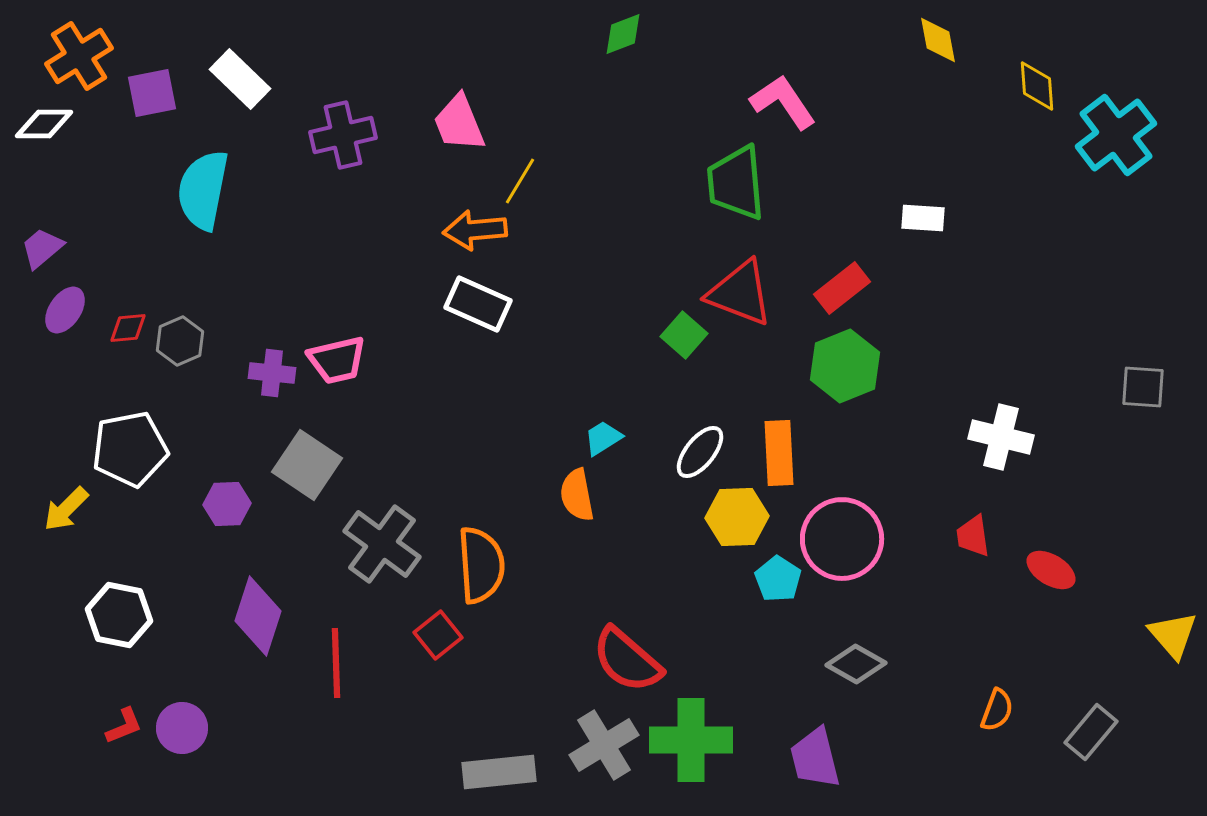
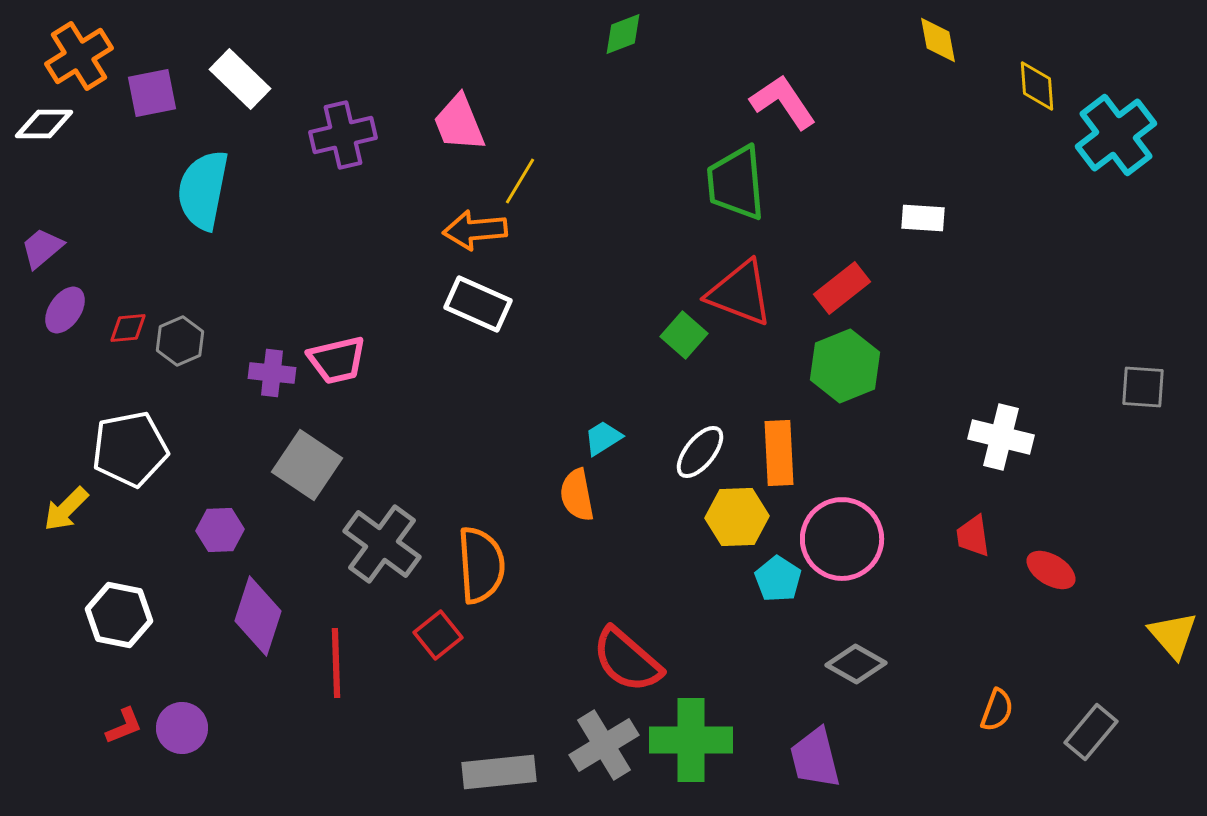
purple hexagon at (227, 504): moved 7 px left, 26 px down
